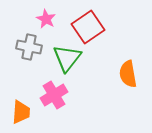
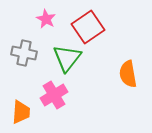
gray cross: moved 5 px left, 6 px down
